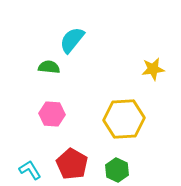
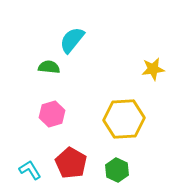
pink hexagon: rotated 20 degrees counterclockwise
red pentagon: moved 1 px left, 1 px up
